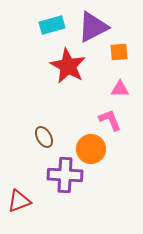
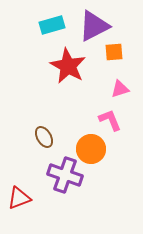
purple triangle: moved 1 px right, 1 px up
orange square: moved 5 px left
pink triangle: rotated 18 degrees counterclockwise
purple cross: rotated 16 degrees clockwise
red triangle: moved 3 px up
